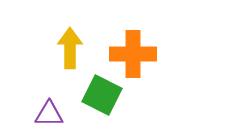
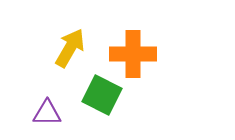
yellow arrow: rotated 30 degrees clockwise
purple triangle: moved 2 px left, 1 px up
